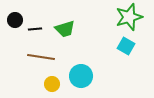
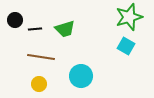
yellow circle: moved 13 px left
